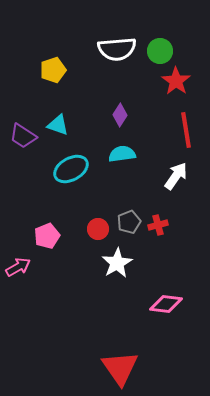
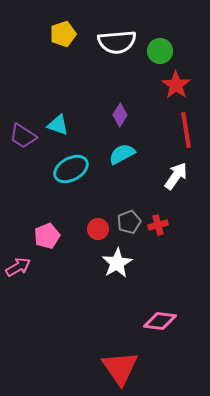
white semicircle: moved 7 px up
yellow pentagon: moved 10 px right, 36 px up
red star: moved 4 px down
cyan semicircle: rotated 20 degrees counterclockwise
pink diamond: moved 6 px left, 17 px down
